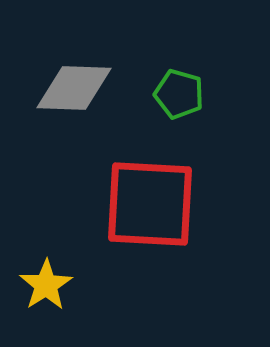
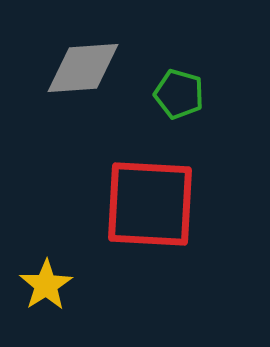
gray diamond: moved 9 px right, 20 px up; rotated 6 degrees counterclockwise
